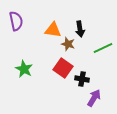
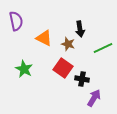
orange triangle: moved 9 px left, 8 px down; rotated 18 degrees clockwise
